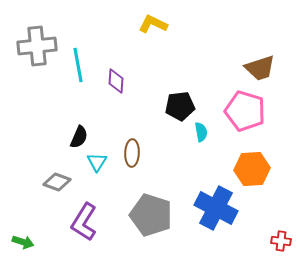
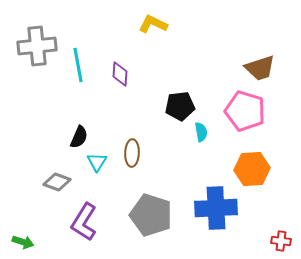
purple diamond: moved 4 px right, 7 px up
blue cross: rotated 30 degrees counterclockwise
